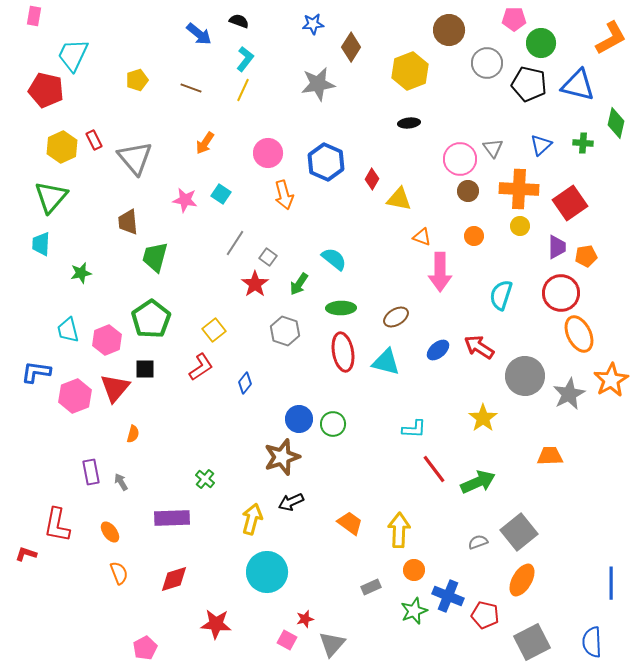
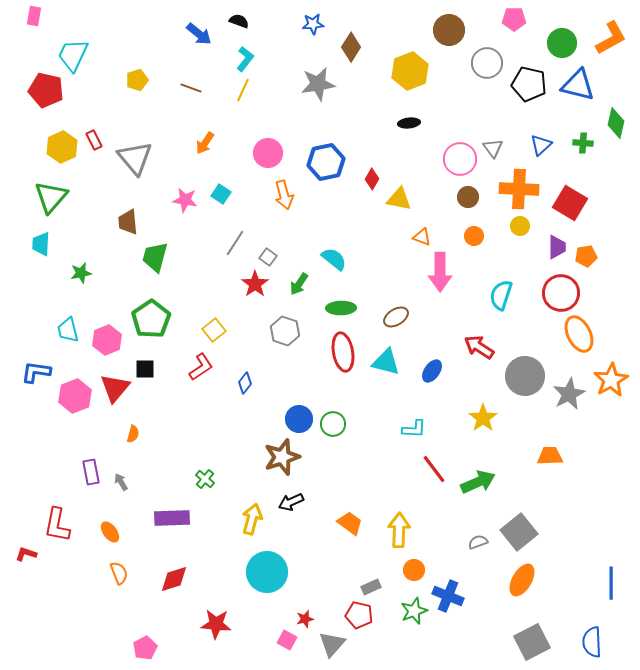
green circle at (541, 43): moved 21 px right
blue hexagon at (326, 162): rotated 24 degrees clockwise
brown circle at (468, 191): moved 6 px down
red square at (570, 203): rotated 24 degrees counterclockwise
blue ellipse at (438, 350): moved 6 px left, 21 px down; rotated 15 degrees counterclockwise
red pentagon at (485, 615): moved 126 px left
